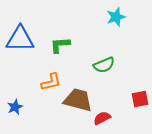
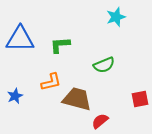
brown trapezoid: moved 1 px left, 1 px up
blue star: moved 11 px up
red semicircle: moved 2 px left, 3 px down; rotated 12 degrees counterclockwise
